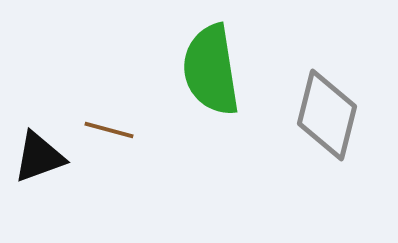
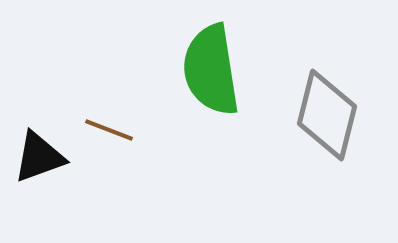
brown line: rotated 6 degrees clockwise
